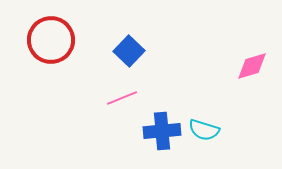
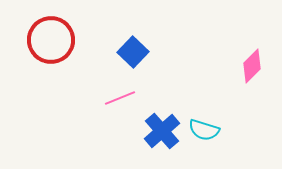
blue square: moved 4 px right, 1 px down
pink diamond: rotated 28 degrees counterclockwise
pink line: moved 2 px left
blue cross: rotated 36 degrees counterclockwise
